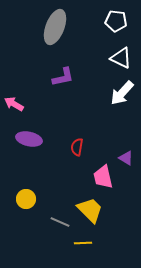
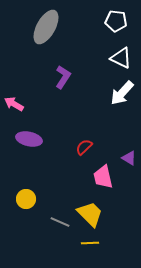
gray ellipse: moved 9 px left; rotated 8 degrees clockwise
purple L-shape: rotated 45 degrees counterclockwise
red semicircle: moved 7 px right; rotated 36 degrees clockwise
purple triangle: moved 3 px right
yellow trapezoid: moved 4 px down
yellow line: moved 7 px right
